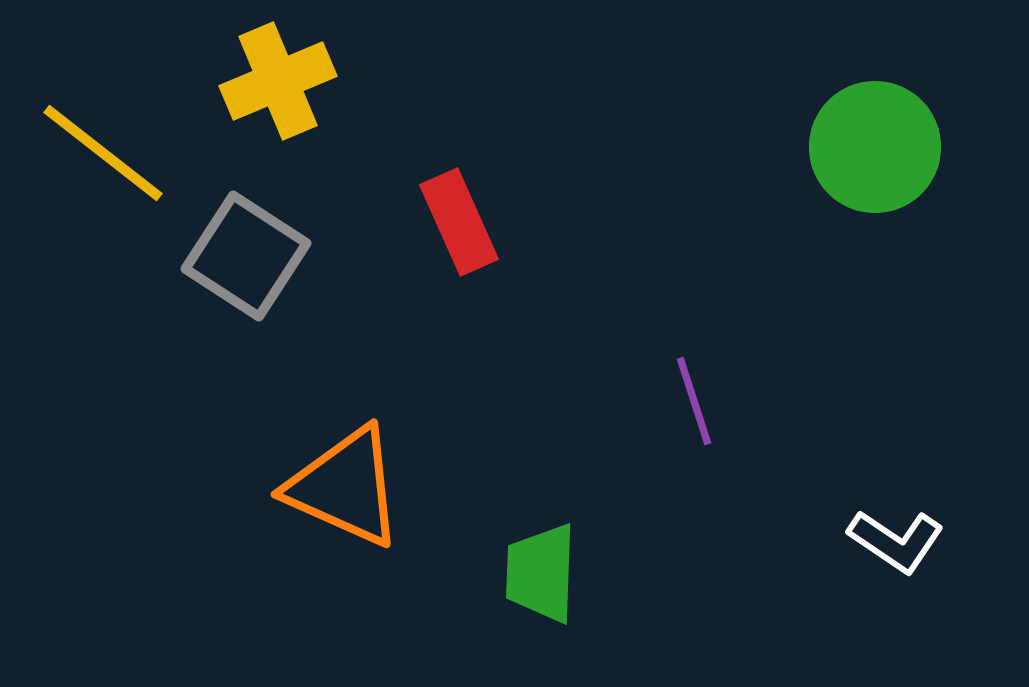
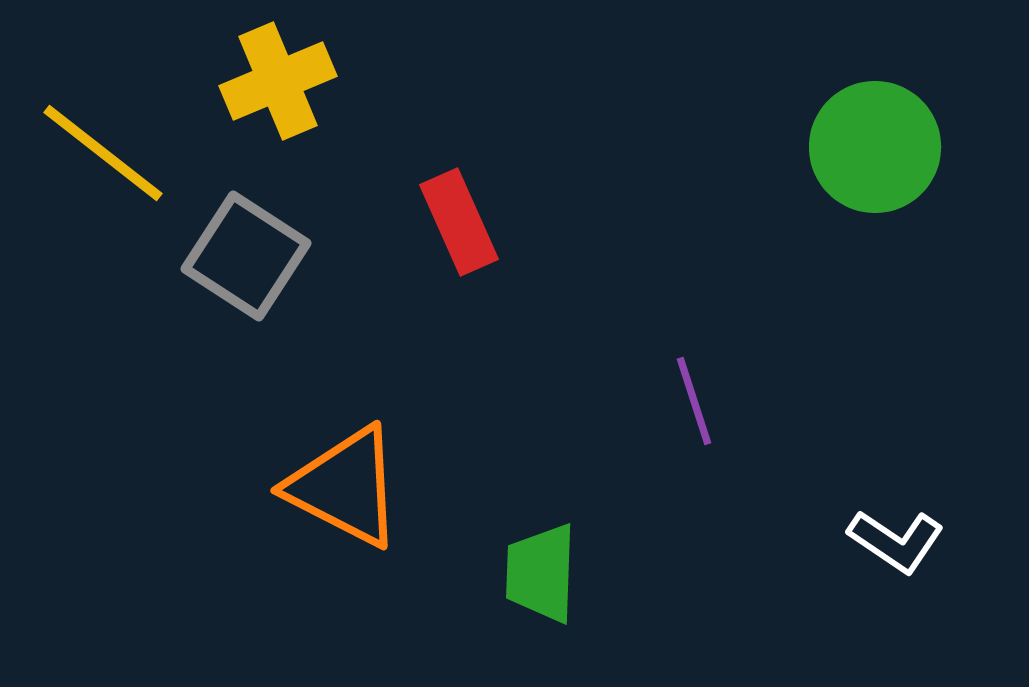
orange triangle: rotated 3 degrees clockwise
